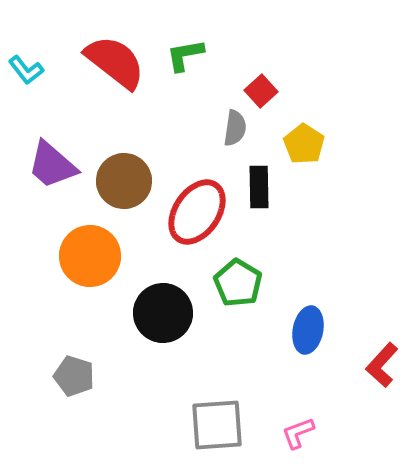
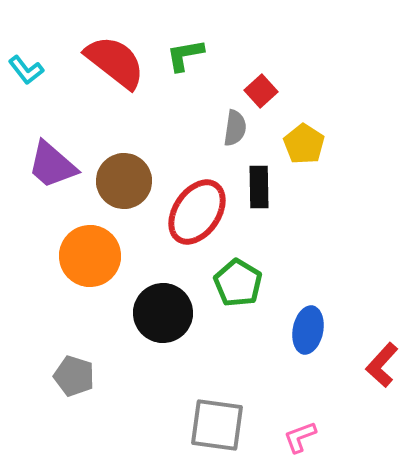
gray square: rotated 12 degrees clockwise
pink L-shape: moved 2 px right, 4 px down
